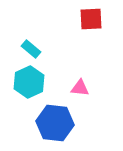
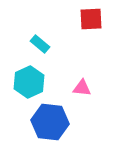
cyan rectangle: moved 9 px right, 5 px up
pink triangle: moved 2 px right
blue hexagon: moved 5 px left, 1 px up
